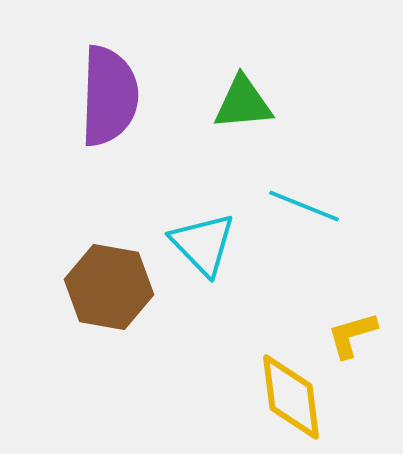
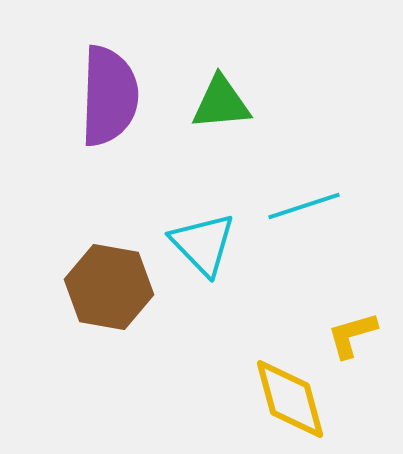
green triangle: moved 22 px left
cyan line: rotated 40 degrees counterclockwise
yellow diamond: moved 1 px left, 2 px down; rotated 8 degrees counterclockwise
